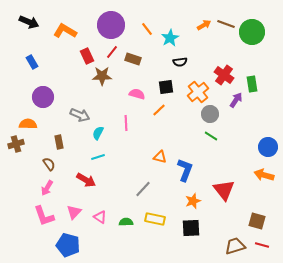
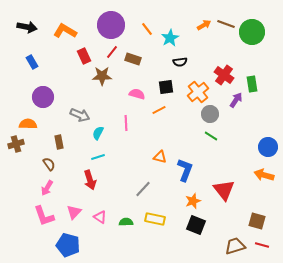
black arrow at (29, 22): moved 2 px left, 5 px down; rotated 12 degrees counterclockwise
red rectangle at (87, 56): moved 3 px left
orange line at (159, 110): rotated 16 degrees clockwise
red arrow at (86, 180): moved 4 px right; rotated 42 degrees clockwise
black square at (191, 228): moved 5 px right, 3 px up; rotated 24 degrees clockwise
